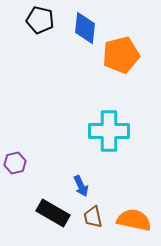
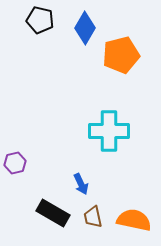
blue diamond: rotated 24 degrees clockwise
blue arrow: moved 2 px up
